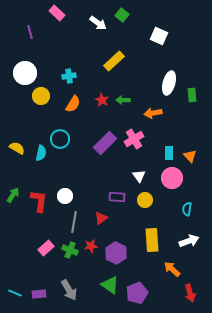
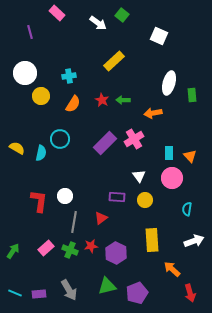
green arrow at (13, 195): moved 56 px down
white arrow at (189, 241): moved 5 px right
green triangle at (110, 285): moved 3 px left, 1 px down; rotated 48 degrees counterclockwise
